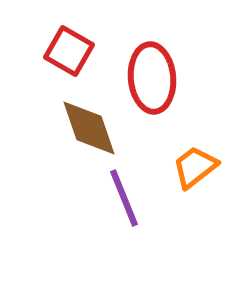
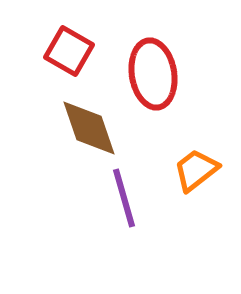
red ellipse: moved 1 px right, 4 px up; rotated 4 degrees counterclockwise
orange trapezoid: moved 1 px right, 3 px down
purple line: rotated 6 degrees clockwise
